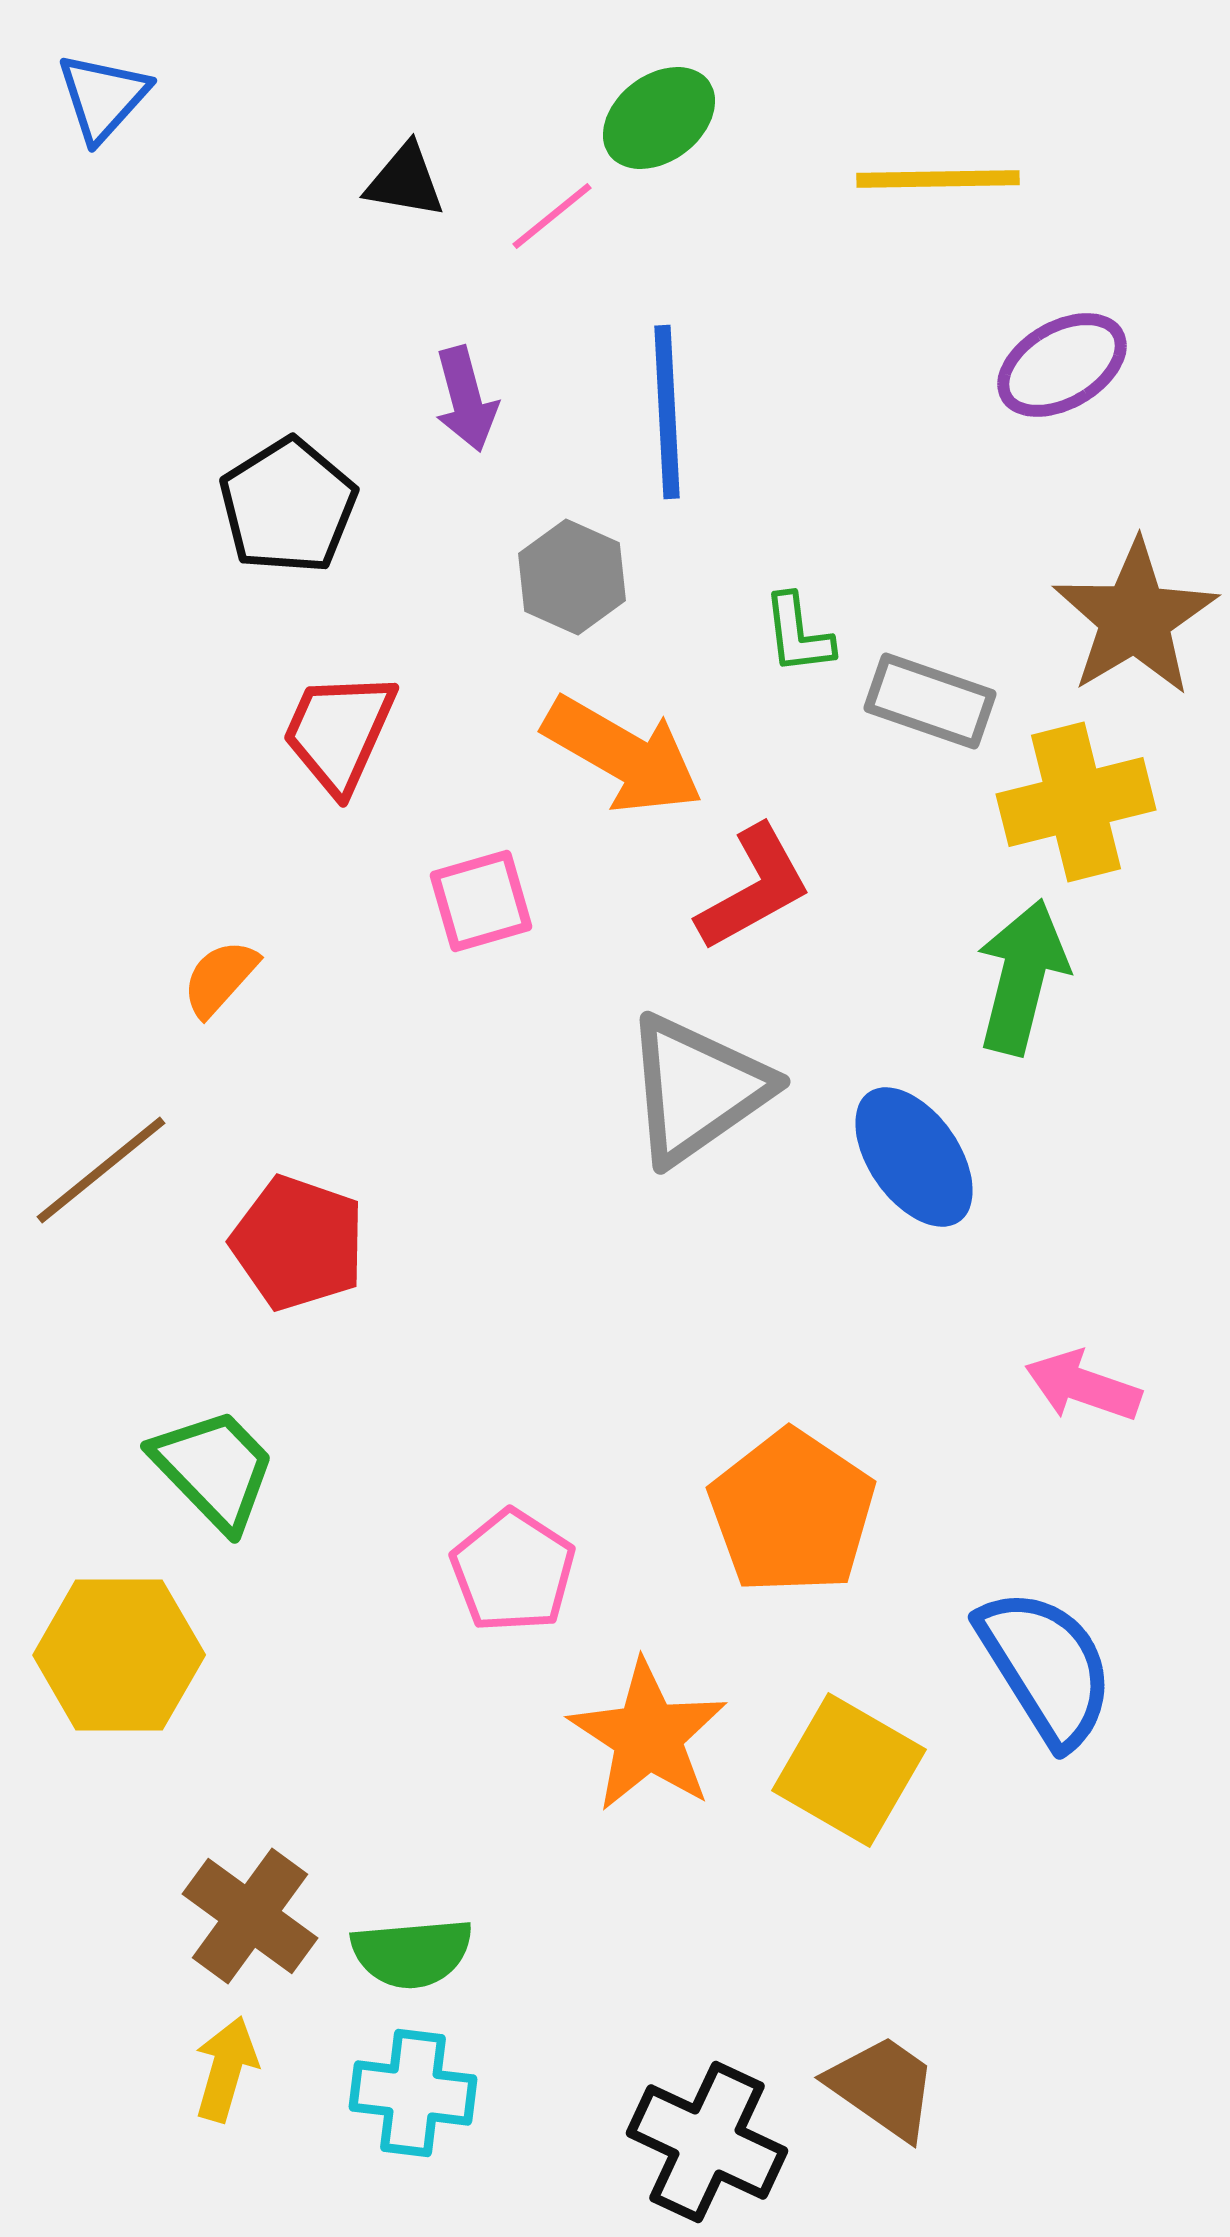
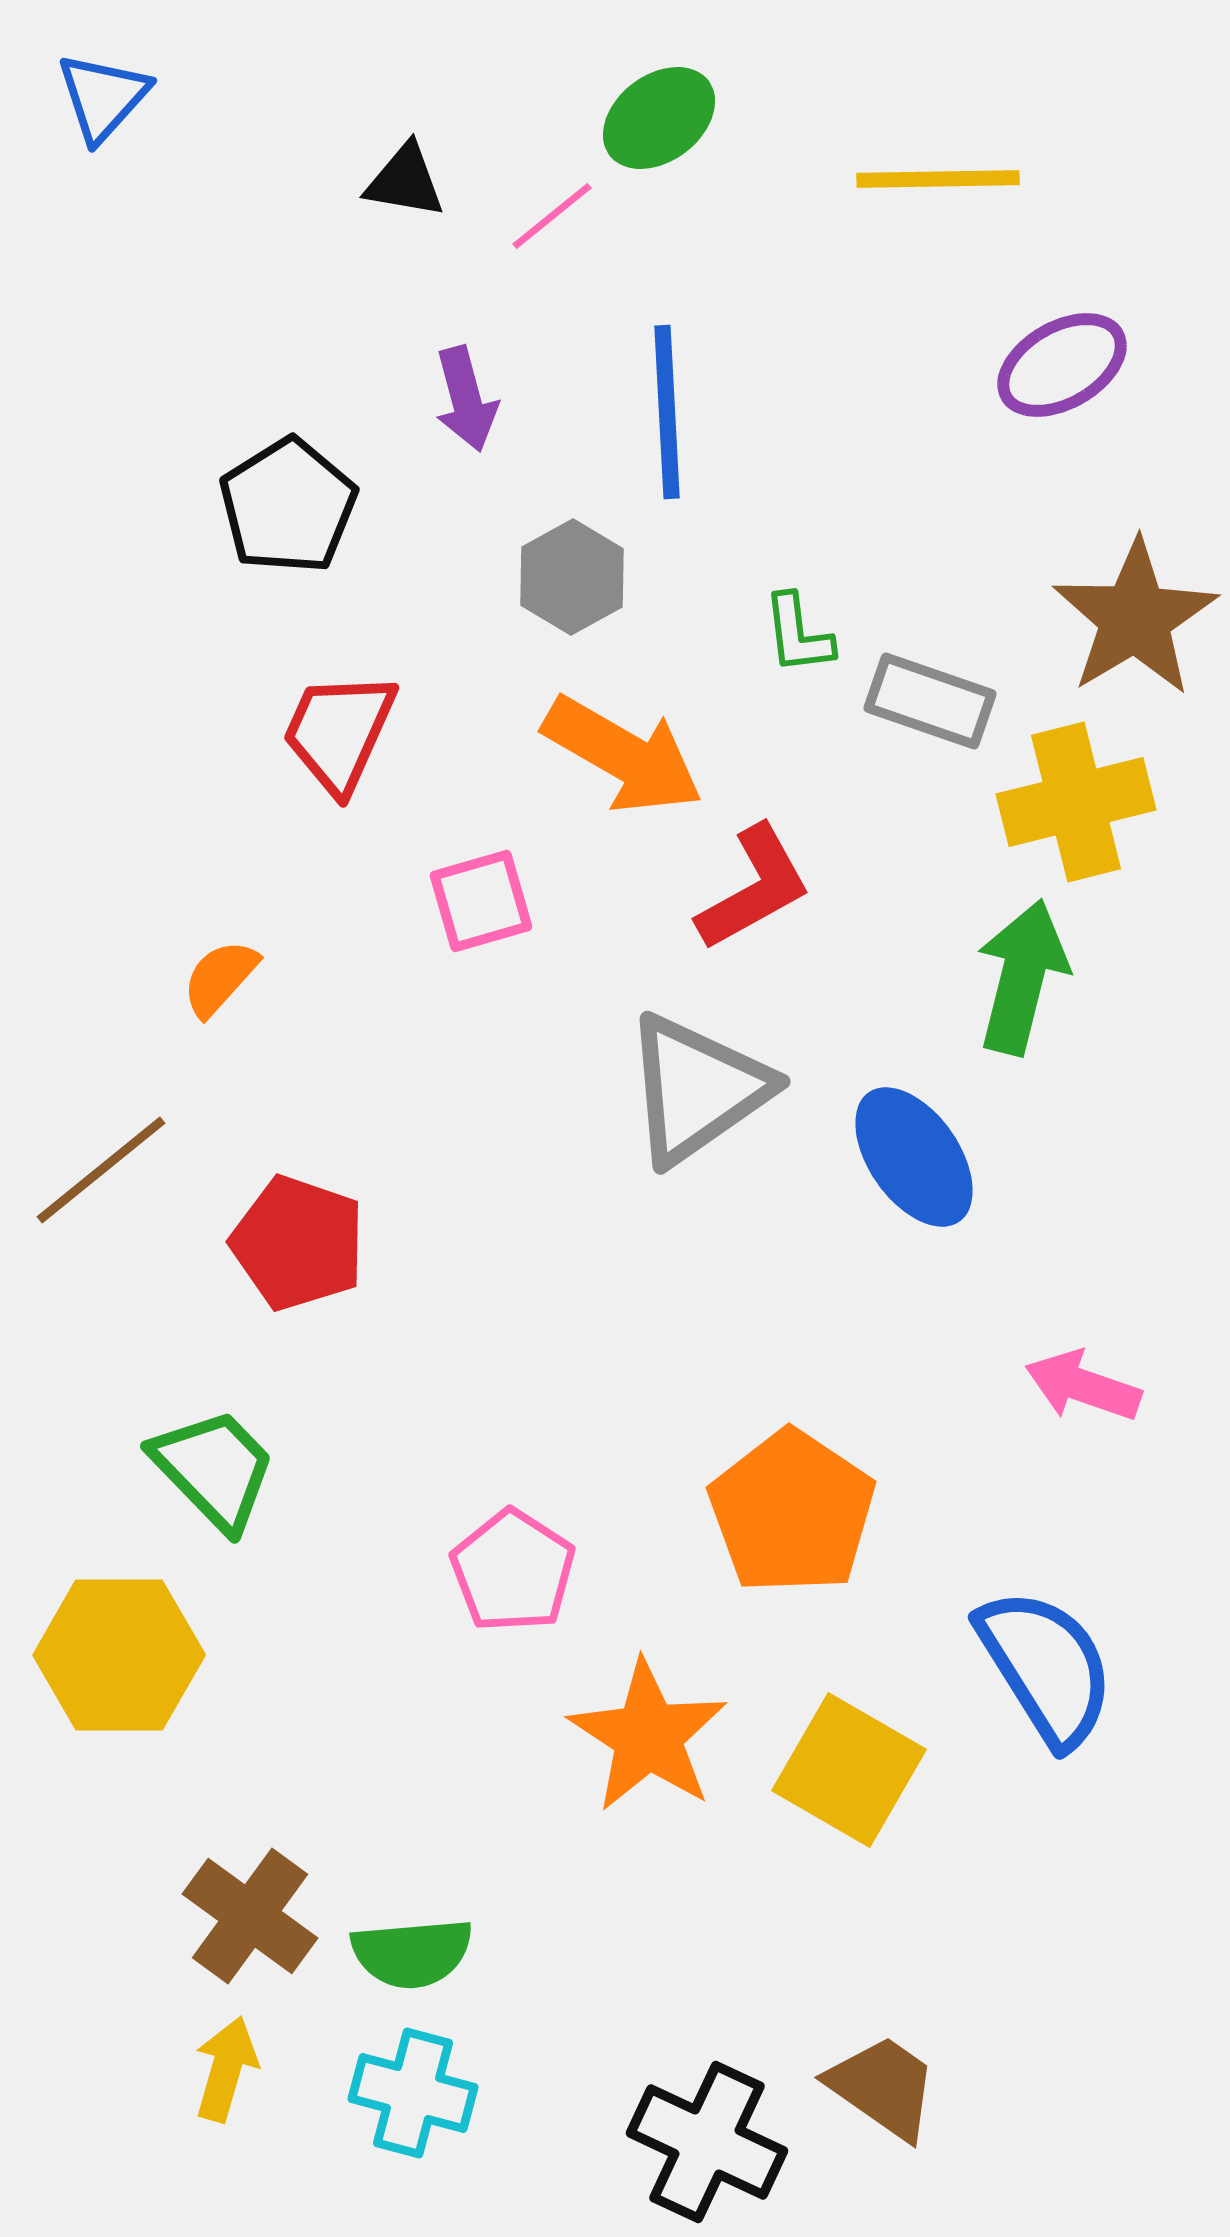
gray hexagon: rotated 7 degrees clockwise
cyan cross: rotated 8 degrees clockwise
